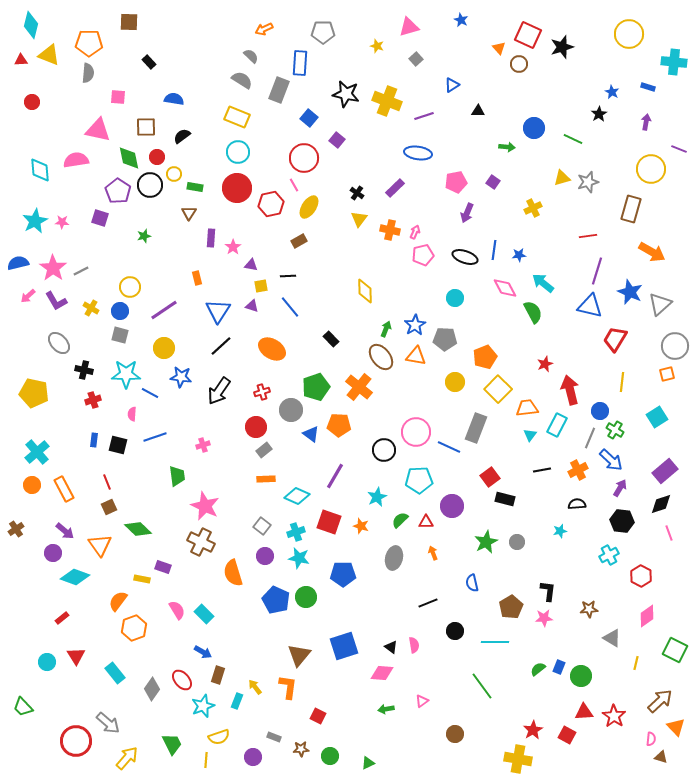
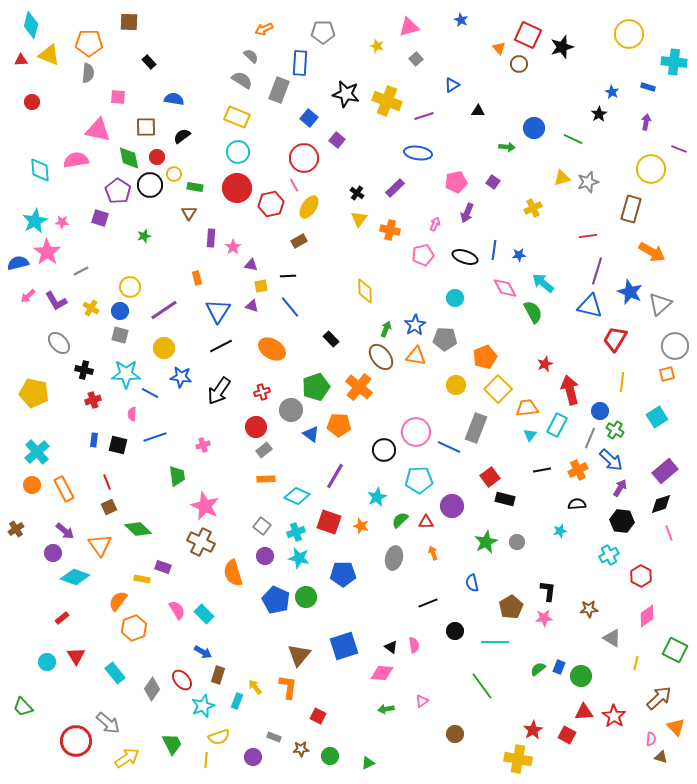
pink arrow at (415, 232): moved 20 px right, 8 px up
pink star at (53, 268): moved 6 px left, 16 px up
black line at (221, 346): rotated 15 degrees clockwise
yellow circle at (455, 382): moved 1 px right, 3 px down
brown arrow at (660, 701): moved 1 px left, 3 px up
yellow arrow at (127, 758): rotated 15 degrees clockwise
